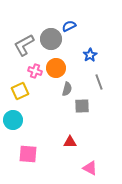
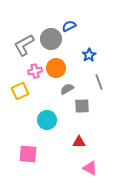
blue star: moved 1 px left
pink cross: rotated 32 degrees counterclockwise
gray semicircle: rotated 136 degrees counterclockwise
cyan circle: moved 34 px right
red triangle: moved 9 px right
